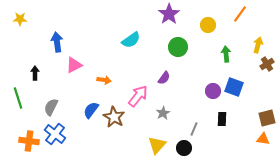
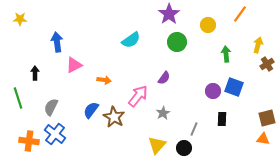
green circle: moved 1 px left, 5 px up
